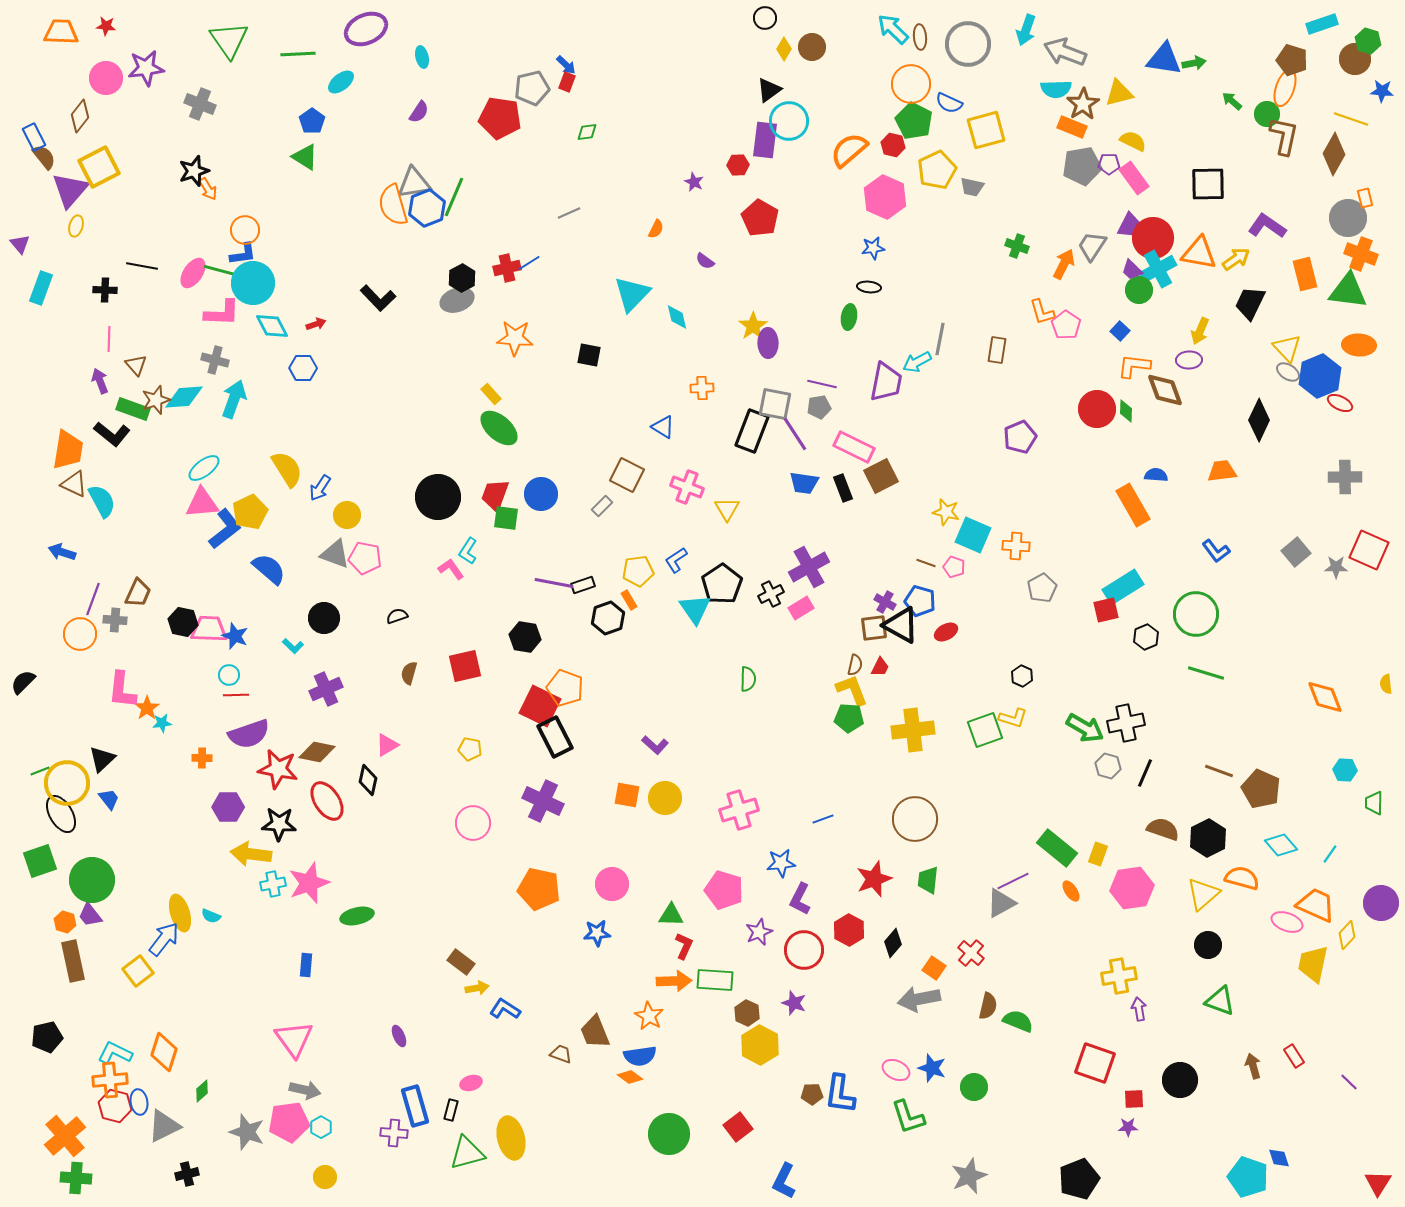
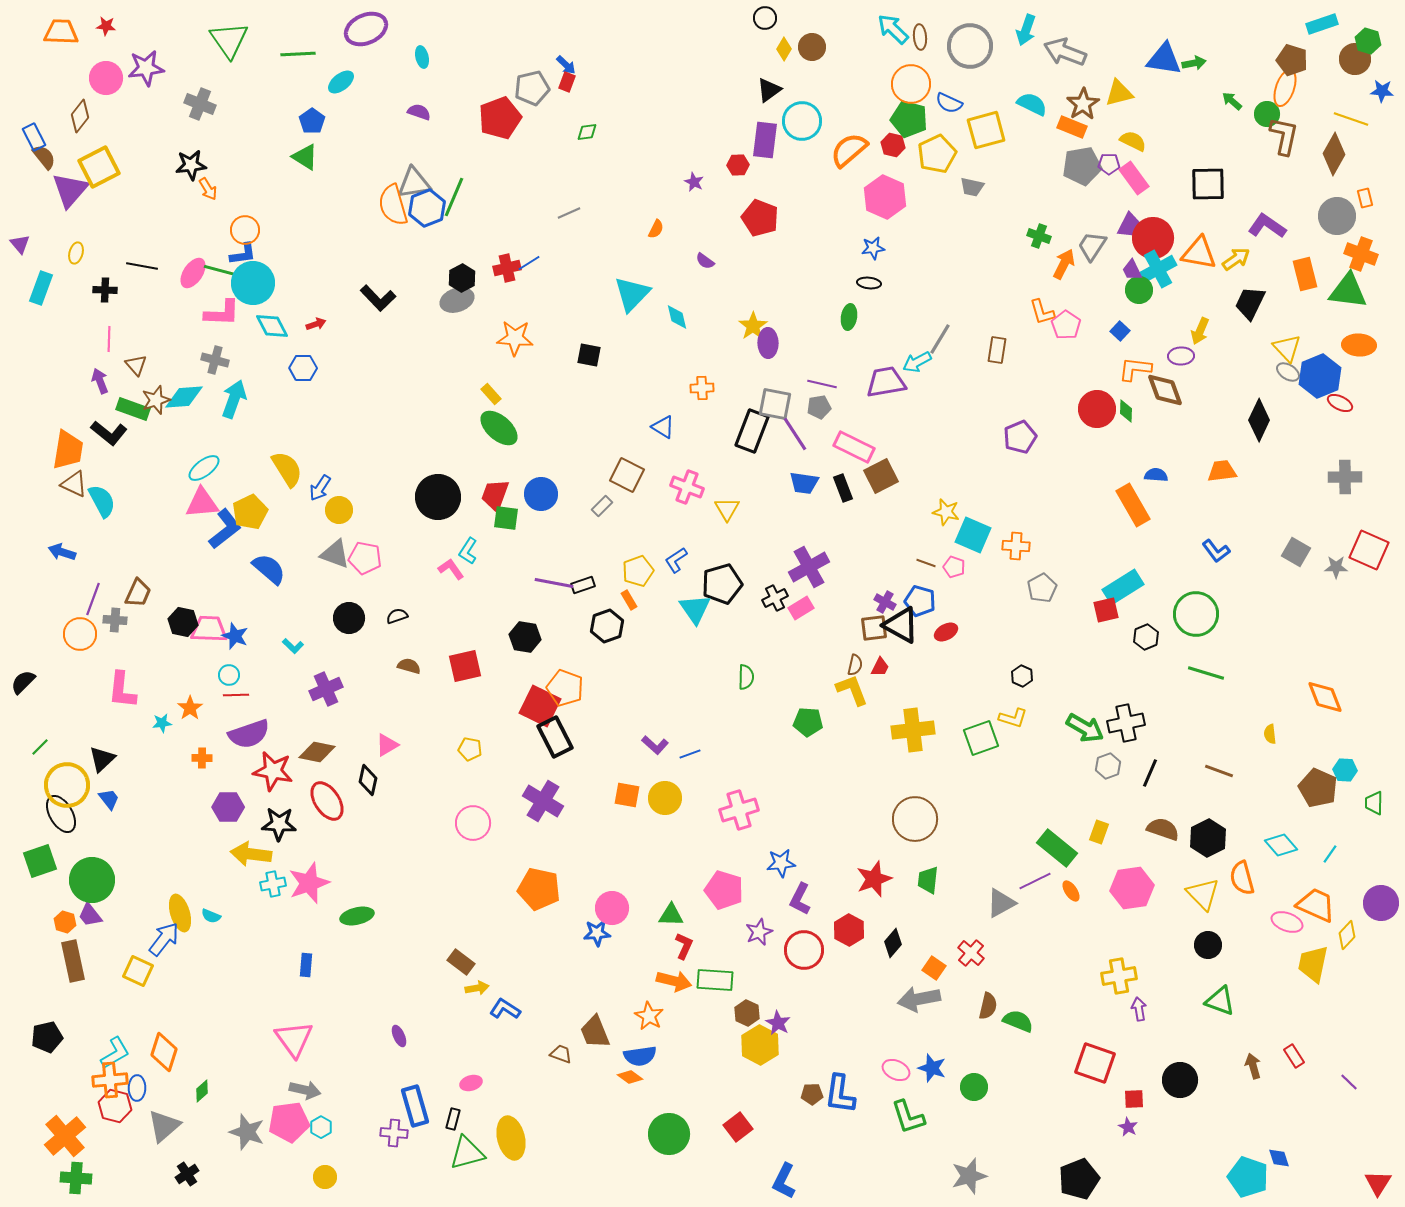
gray circle at (968, 44): moved 2 px right, 2 px down
cyan semicircle at (1056, 89): moved 24 px left, 15 px down; rotated 152 degrees counterclockwise
purple semicircle at (419, 112): rotated 105 degrees counterclockwise
red pentagon at (500, 118): rotated 30 degrees counterclockwise
cyan circle at (789, 121): moved 13 px right
green pentagon at (914, 121): moved 5 px left, 2 px up; rotated 12 degrees counterclockwise
yellow pentagon at (937, 170): moved 16 px up
black star at (194, 171): moved 3 px left, 6 px up; rotated 12 degrees clockwise
red pentagon at (760, 218): rotated 9 degrees counterclockwise
gray circle at (1348, 218): moved 11 px left, 2 px up
yellow ellipse at (76, 226): moved 27 px down
green cross at (1017, 246): moved 22 px right, 10 px up
purple trapezoid at (1132, 270): rotated 20 degrees clockwise
black ellipse at (869, 287): moved 4 px up
gray line at (940, 339): rotated 20 degrees clockwise
purple ellipse at (1189, 360): moved 8 px left, 4 px up
orange L-shape at (1134, 366): moved 1 px right, 3 px down
purple trapezoid at (886, 382): rotated 111 degrees counterclockwise
black L-shape at (112, 434): moved 3 px left, 1 px up
yellow circle at (347, 515): moved 8 px left, 5 px up
gray square at (1296, 552): rotated 20 degrees counterclockwise
yellow pentagon at (638, 571): rotated 12 degrees counterclockwise
black pentagon at (722, 584): rotated 18 degrees clockwise
black cross at (771, 594): moved 4 px right, 4 px down
black circle at (324, 618): moved 25 px right
black hexagon at (608, 618): moved 1 px left, 8 px down
brown semicircle at (409, 673): moved 7 px up; rotated 90 degrees clockwise
green semicircle at (748, 679): moved 2 px left, 2 px up
yellow semicircle at (1386, 684): moved 116 px left, 50 px down
orange star at (147, 708): moved 43 px right
green pentagon at (849, 718): moved 41 px left, 4 px down
green square at (985, 730): moved 4 px left, 8 px down
gray hexagon at (1108, 766): rotated 25 degrees clockwise
red star at (278, 769): moved 5 px left, 2 px down
green line at (40, 771): moved 24 px up; rotated 24 degrees counterclockwise
black line at (1145, 773): moved 5 px right
yellow circle at (67, 783): moved 2 px down
brown pentagon at (1261, 789): moved 57 px right, 1 px up
purple cross at (543, 801): rotated 6 degrees clockwise
blue line at (823, 819): moved 133 px left, 65 px up
yellow rectangle at (1098, 854): moved 1 px right, 22 px up
orange semicircle at (1242, 878): rotated 120 degrees counterclockwise
purple line at (1013, 881): moved 22 px right
pink circle at (612, 884): moved 24 px down
yellow triangle at (1203, 894): rotated 33 degrees counterclockwise
yellow square at (138, 971): rotated 28 degrees counterclockwise
orange arrow at (674, 981): rotated 16 degrees clockwise
purple star at (794, 1003): moved 16 px left, 20 px down; rotated 10 degrees clockwise
cyan L-shape at (115, 1053): rotated 124 degrees clockwise
blue ellipse at (139, 1102): moved 2 px left, 14 px up; rotated 10 degrees clockwise
black rectangle at (451, 1110): moved 2 px right, 9 px down
gray triangle at (164, 1126): rotated 15 degrees counterclockwise
purple star at (1128, 1127): rotated 30 degrees clockwise
black cross at (187, 1174): rotated 20 degrees counterclockwise
gray star at (969, 1176): rotated 6 degrees clockwise
